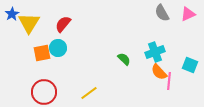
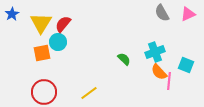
yellow triangle: moved 12 px right
cyan circle: moved 6 px up
cyan square: moved 4 px left
